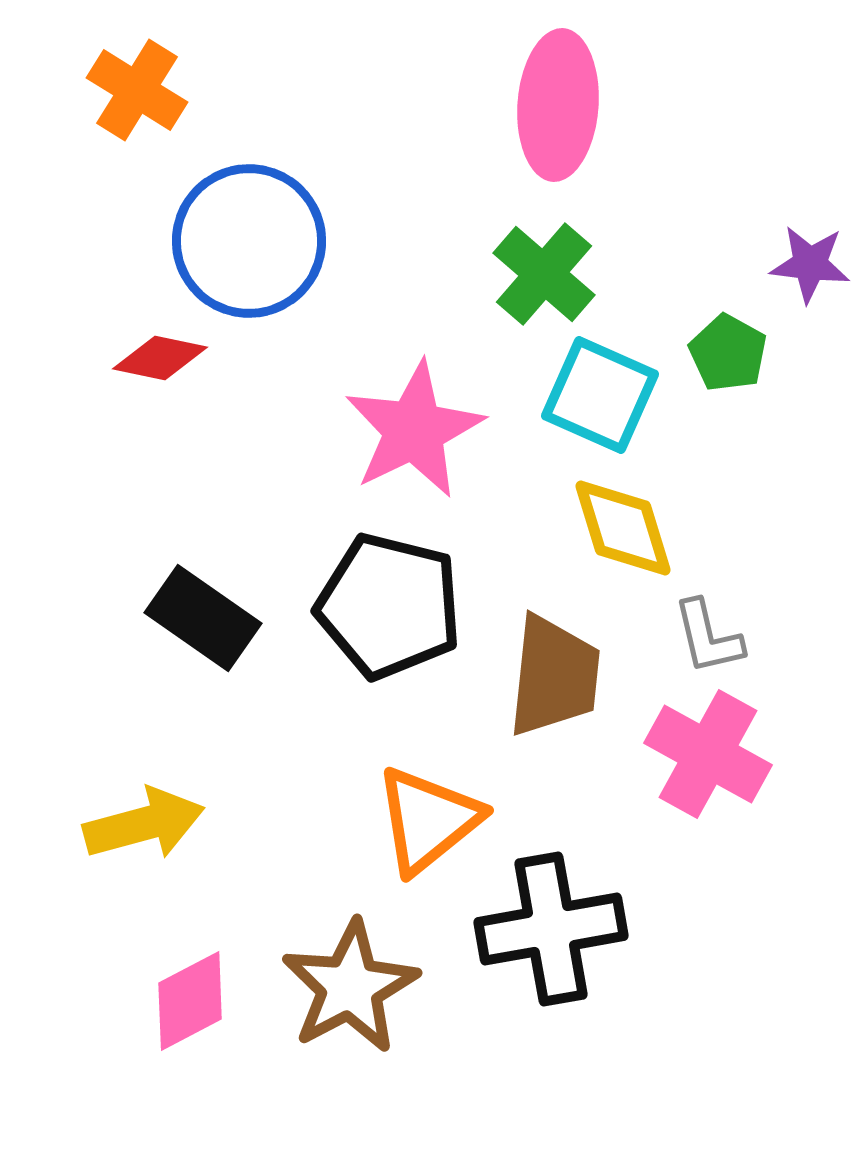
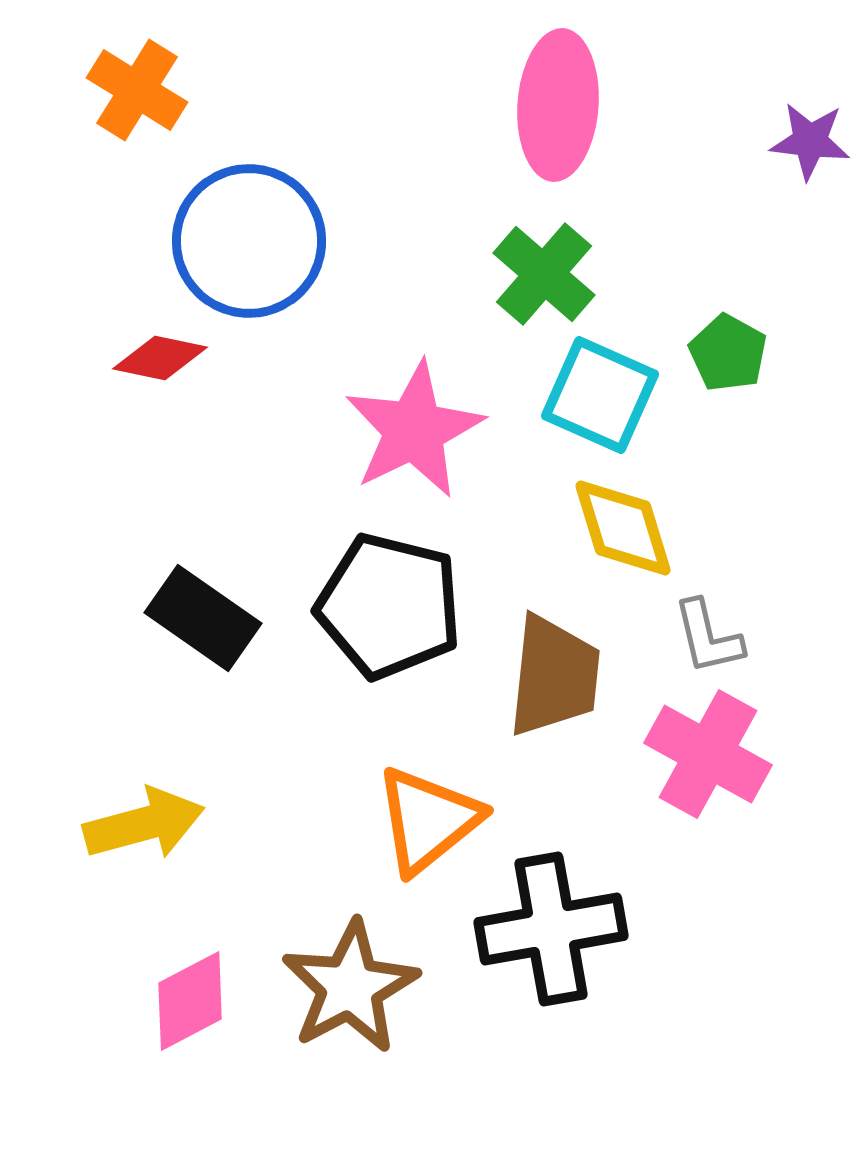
purple star: moved 123 px up
